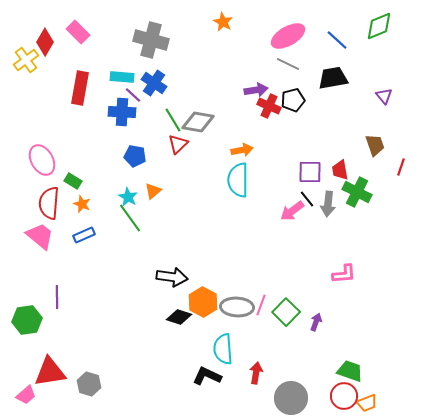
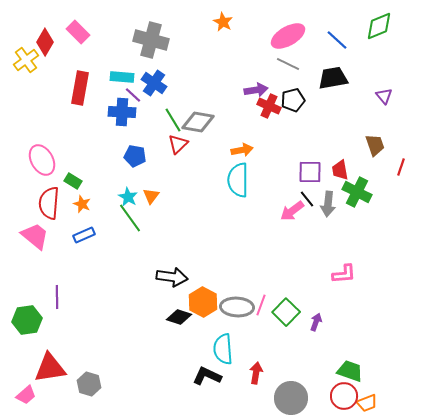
orange triangle at (153, 191): moved 2 px left, 5 px down; rotated 12 degrees counterclockwise
pink trapezoid at (40, 236): moved 5 px left
red triangle at (50, 372): moved 4 px up
